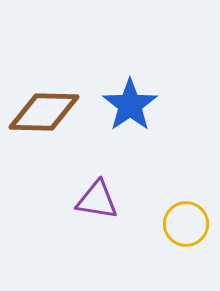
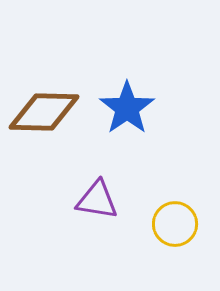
blue star: moved 3 px left, 3 px down
yellow circle: moved 11 px left
